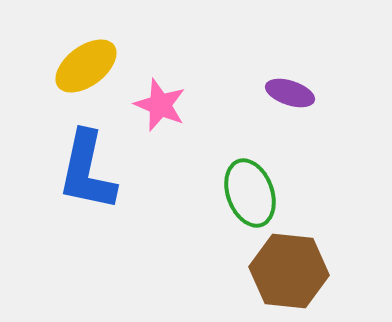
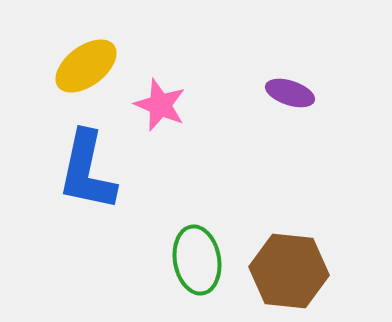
green ellipse: moved 53 px left, 67 px down; rotated 10 degrees clockwise
